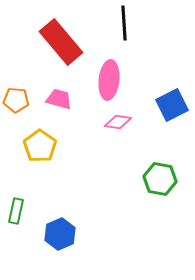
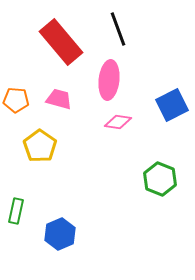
black line: moved 6 px left, 6 px down; rotated 16 degrees counterclockwise
green hexagon: rotated 12 degrees clockwise
